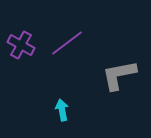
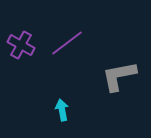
gray L-shape: moved 1 px down
